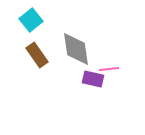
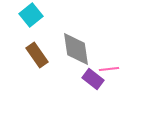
cyan square: moved 5 px up
purple rectangle: rotated 25 degrees clockwise
